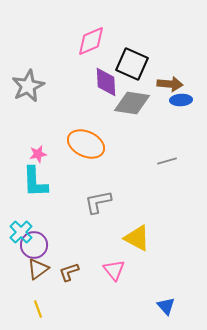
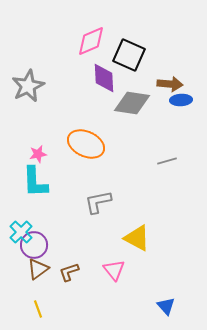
black square: moved 3 px left, 9 px up
purple diamond: moved 2 px left, 4 px up
